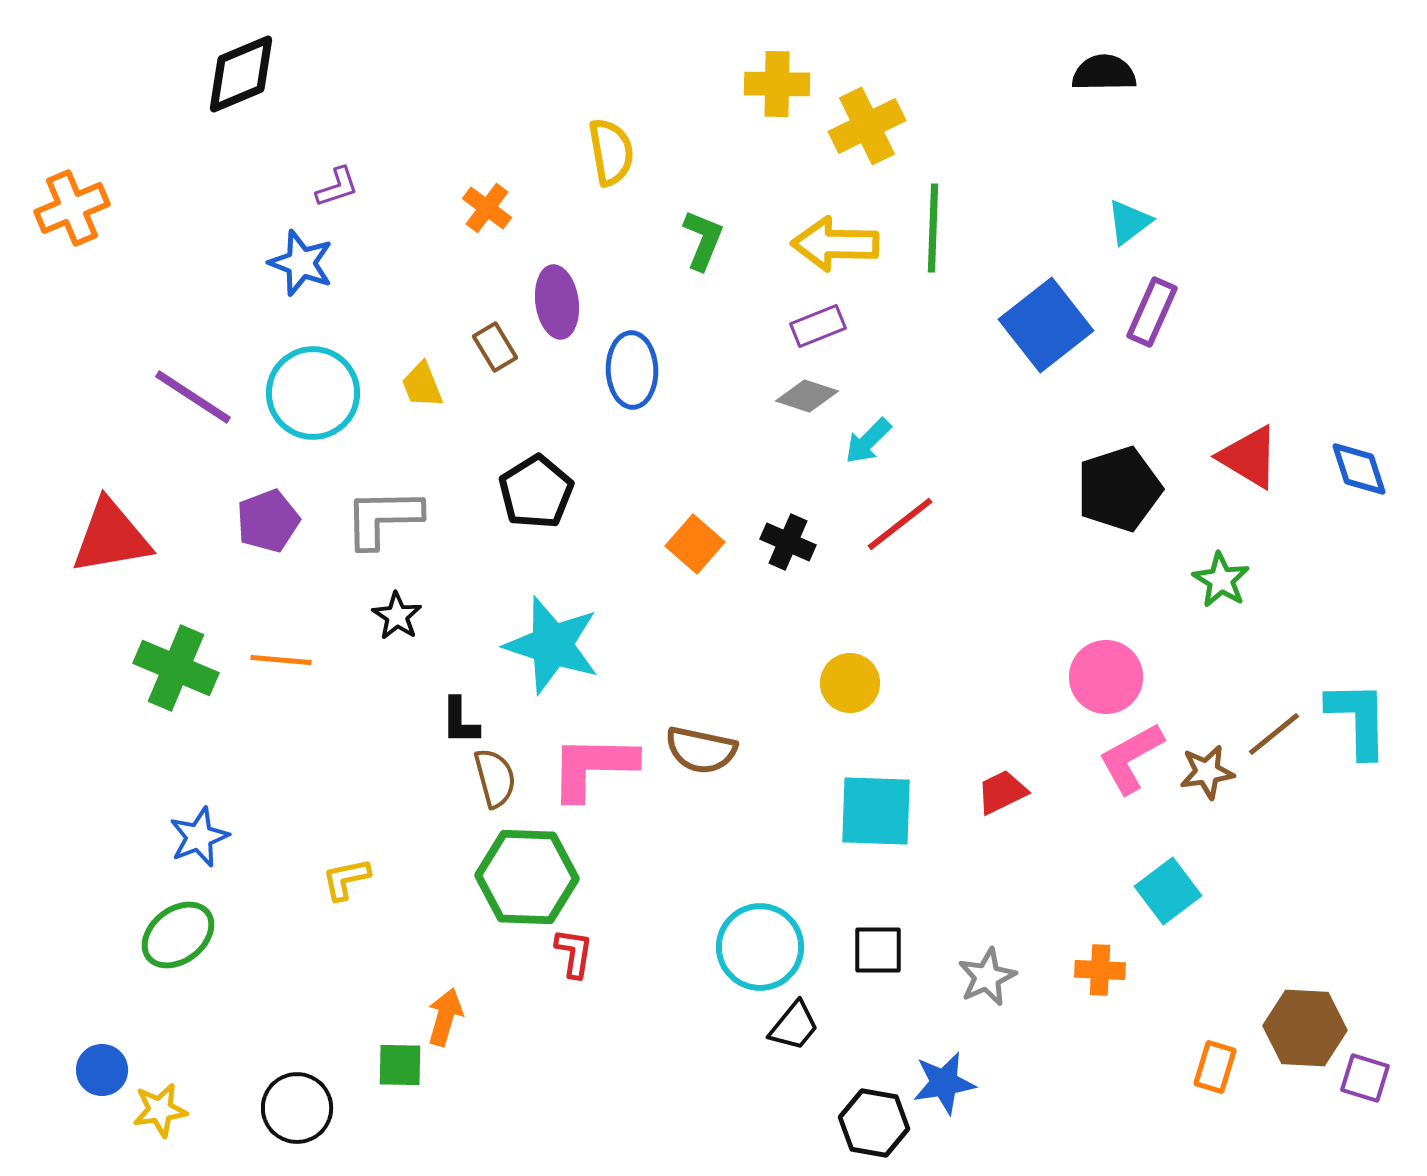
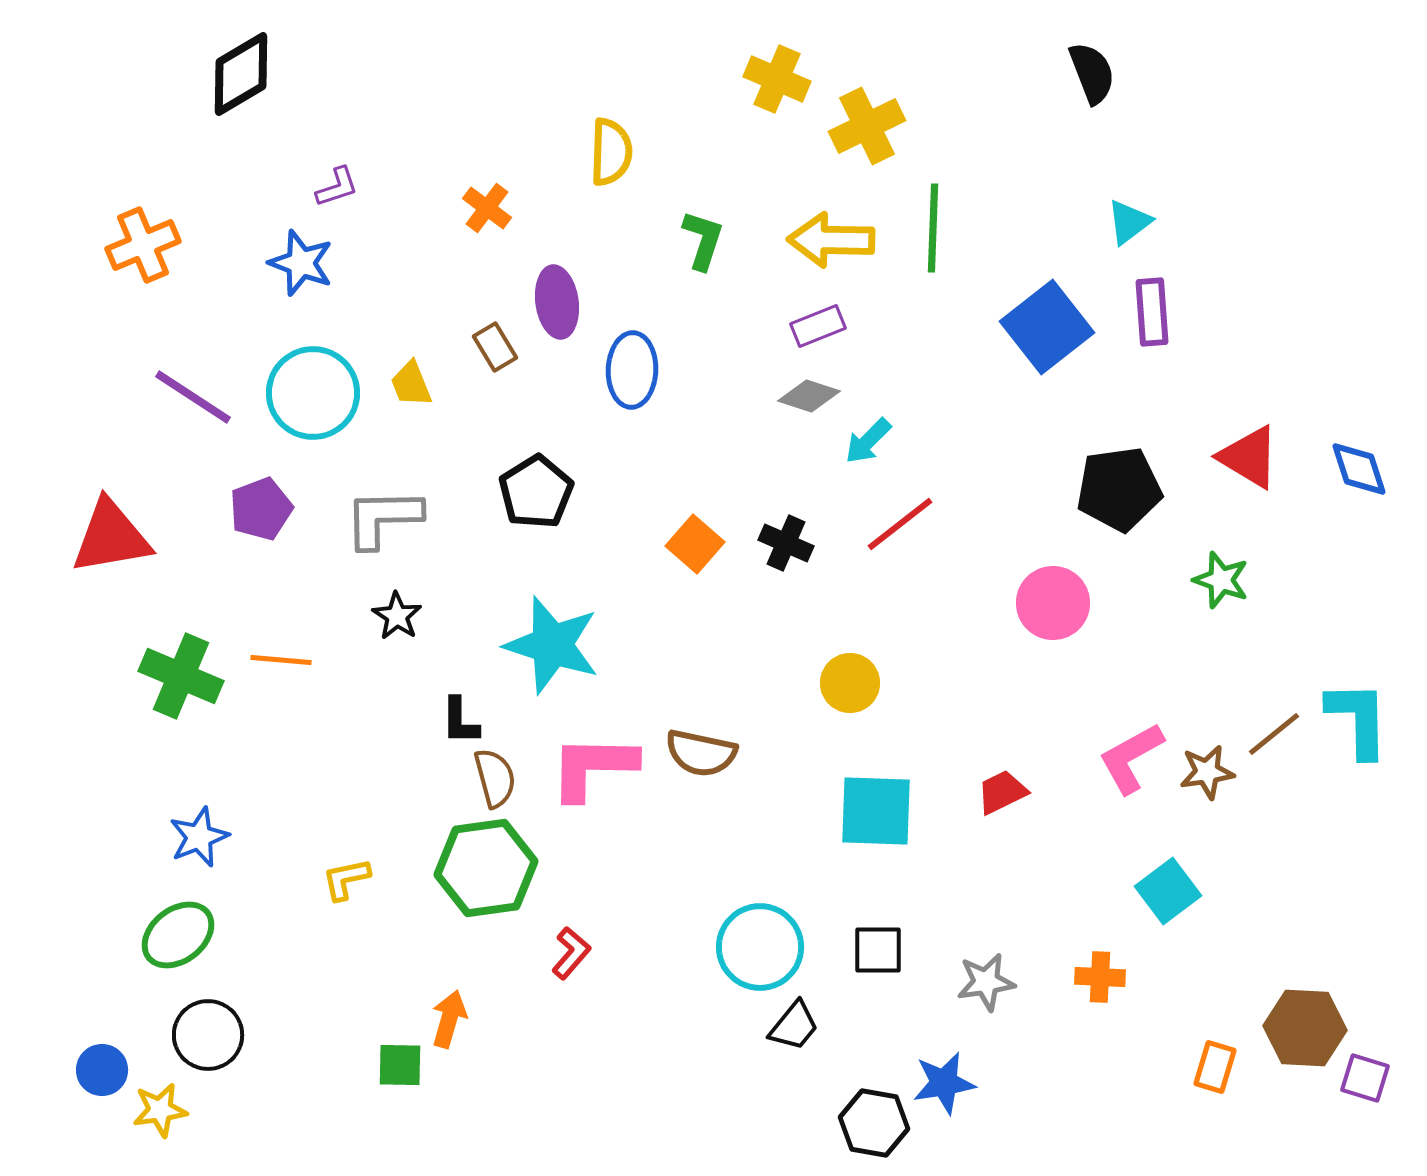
black semicircle at (1104, 73): moved 12 px left; rotated 70 degrees clockwise
black diamond at (241, 74): rotated 8 degrees counterclockwise
yellow cross at (777, 84): moved 5 px up; rotated 22 degrees clockwise
yellow semicircle at (611, 152): rotated 12 degrees clockwise
orange cross at (72, 208): moved 71 px right, 37 px down
green L-shape at (703, 240): rotated 4 degrees counterclockwise
yellow arrow at (835, 244): moved 4 px left, 4 px up
purple rectangle at (1152, 312): rotated 28 degrees counterclockwise
blue square at (1046, 325): moved 1 px right, 2 px down
blue ellipse at (632, 370): rotated 4 degrees clockwise
yellow trapezoid at (422, 385): moved 11 px left, 1 px up
gray diamond at (807, 396): moved 2 px right
black pentagon at (1119, 489): rotated 10 degrees clockwise
purple pentagon at (268, 521): moved 7 px left, 12 px up
black cross at (788, 542): moved 2 px left, 1 px down
green star at (1221, 580): rotated 12 degrees counterclockwise
green cross at (176, 668): moved 5 px right, 8 px down
pink circle at (1106, 677): moved 53 px left, 74 px up
brown semicircle at (701, 750): moved 3 px down
green hexagon at (527, 877): moved 41 px left, 9 px up; rotated 10 degrees counterclockwise
red L-shape at (574, 953): moved 3 px left; rotated 32 degrees clockwise
orange cross at (1100, 970): moved 7 px down
gray star at (987, 977): moved 1 px left, 5 px down; rotated 16 degrees clockwise
orange arrow at (445, 1017): moved 4 px right, 2 px down
black circle at (297, 1108): moved 89 px left, 73 px up
